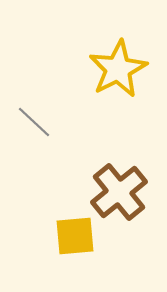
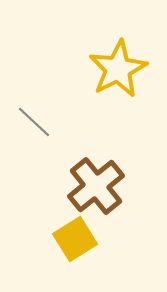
brown cross: moved 23 px left, 6 px up
yellow square: moved 3 px down; rotated 27 degrees counterclockwise
